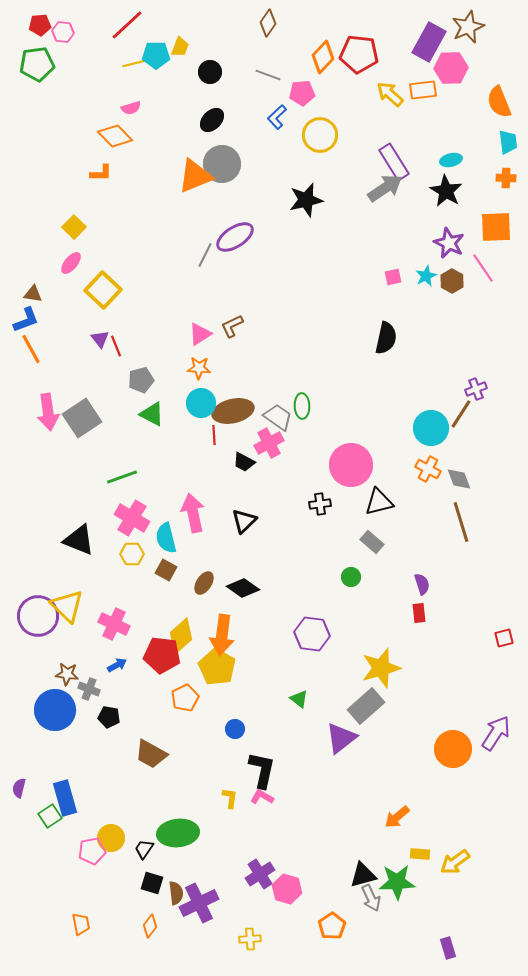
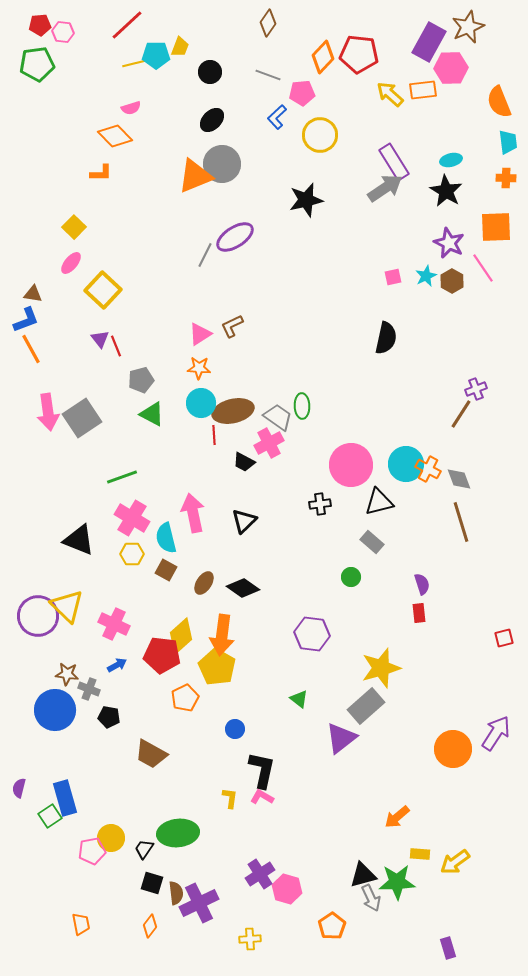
cyan circle at (431, 428): moved 25 px left, 36 px down
